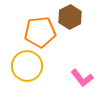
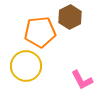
yellow circle: moved 1 px left
pink L-shape: moved 2 px down; rotated 10 degrees clockwise
